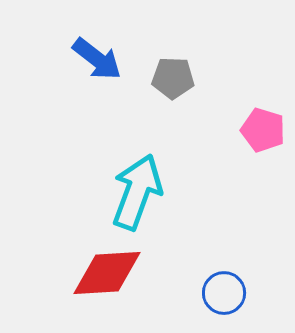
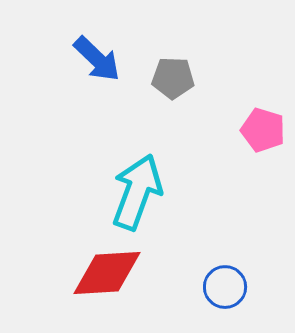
blue arrow: rotated 6 degrees clockwise
blue circle: moved 1 px right, 6 px up
